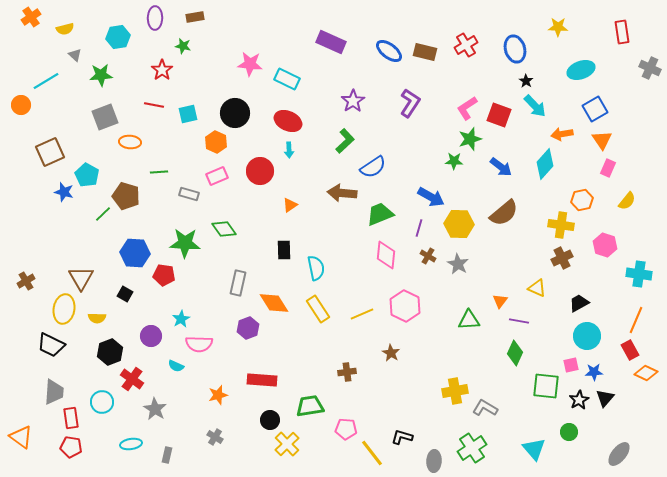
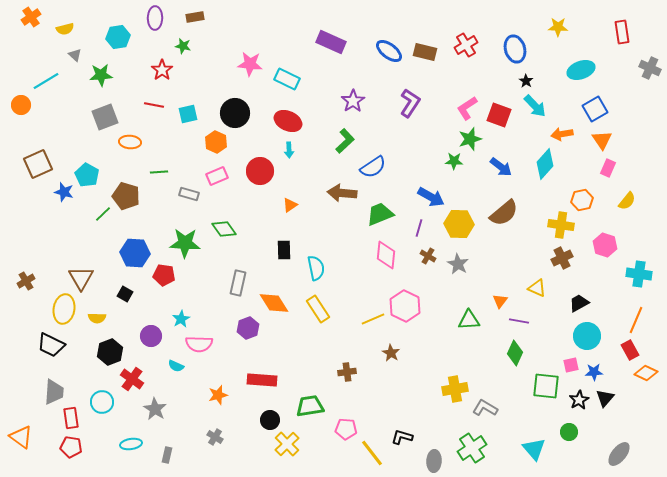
brown square at (50, 152): moved 12 px left, 12 px down
yellow line at (362, 314): moved 11 px right, 5 px down
yellow cross at (455, 391): moved 2 px up
